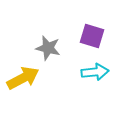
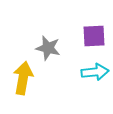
purple square: moved 2 px right; rotated 20 degrees counterclockwise
yellow arrow: rotated 52 degrees counterclockwise
